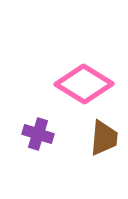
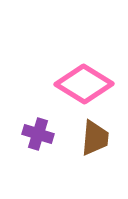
brown trapezoid: moved 9 px left
